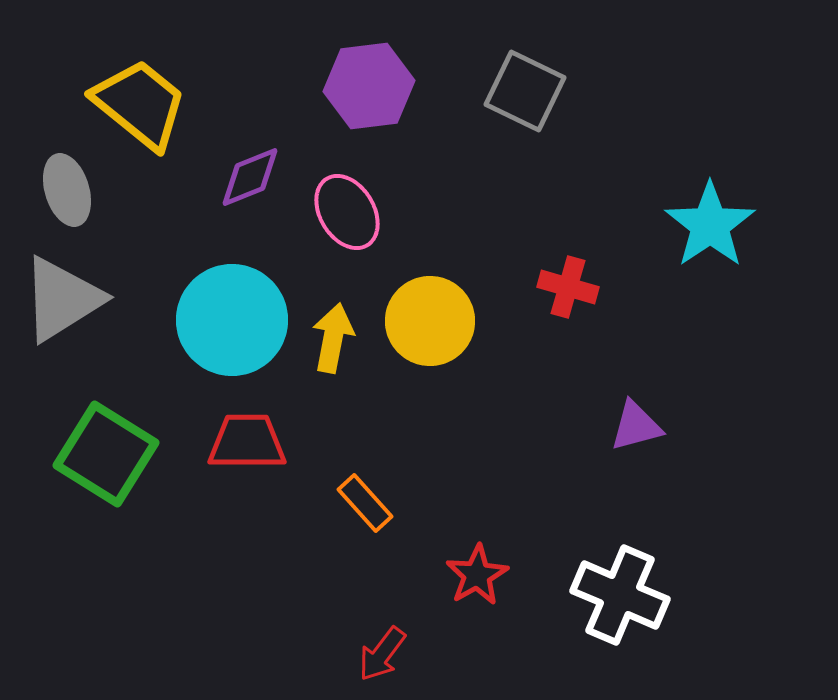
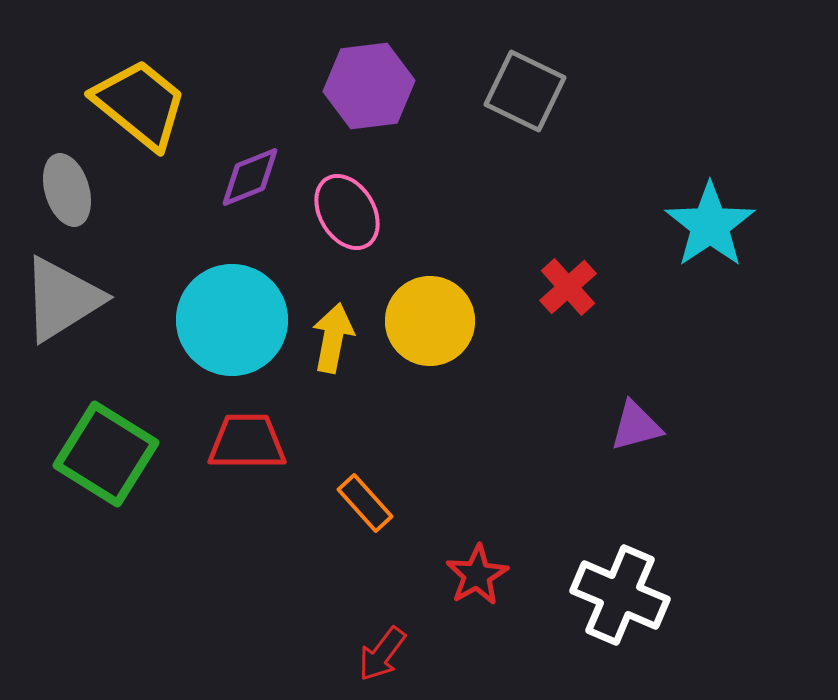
red cross: rotated 32 degrees clockwise
